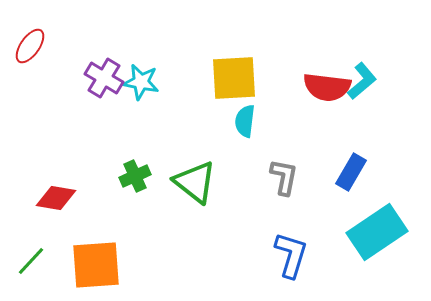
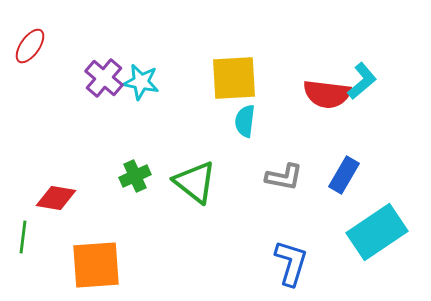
purple cross: rotated 9 degrees clockwise
red semicircle: moved 7 px down
blue rectangle: moved 7 px left, 3 px down
gray L-shape: rotated 90 degrees clockwise
blue L-shape: moved 8 px down
green line: moved 8 px left, 24 px up; rotated 36 degrees counterclockwise
